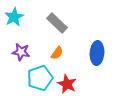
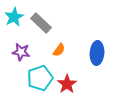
gray rectangle: moved 16 px left
orange semicircle: moved 2 px right, 3 px up
red star: rotated 12 degrees clockwise
